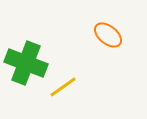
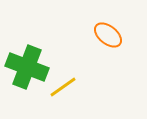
green cross: moved 1 px right, 4 px down
